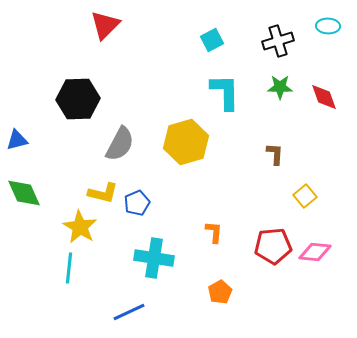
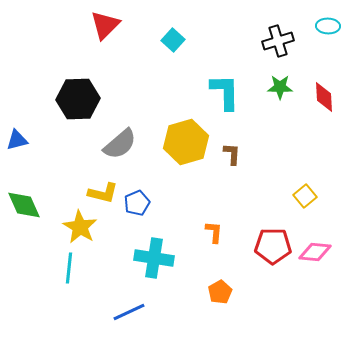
cyan square: moved 39 px left; rotated 20 degrees counterclockwise
red diamond: rotated 16 degrees clockwise
gray semicircle: rotated 21 degrees clockwise
brown L-shape: moved 43 px left
green diamond: moved 12 px down
red pentagon: rotated 6 degrees clockwise
